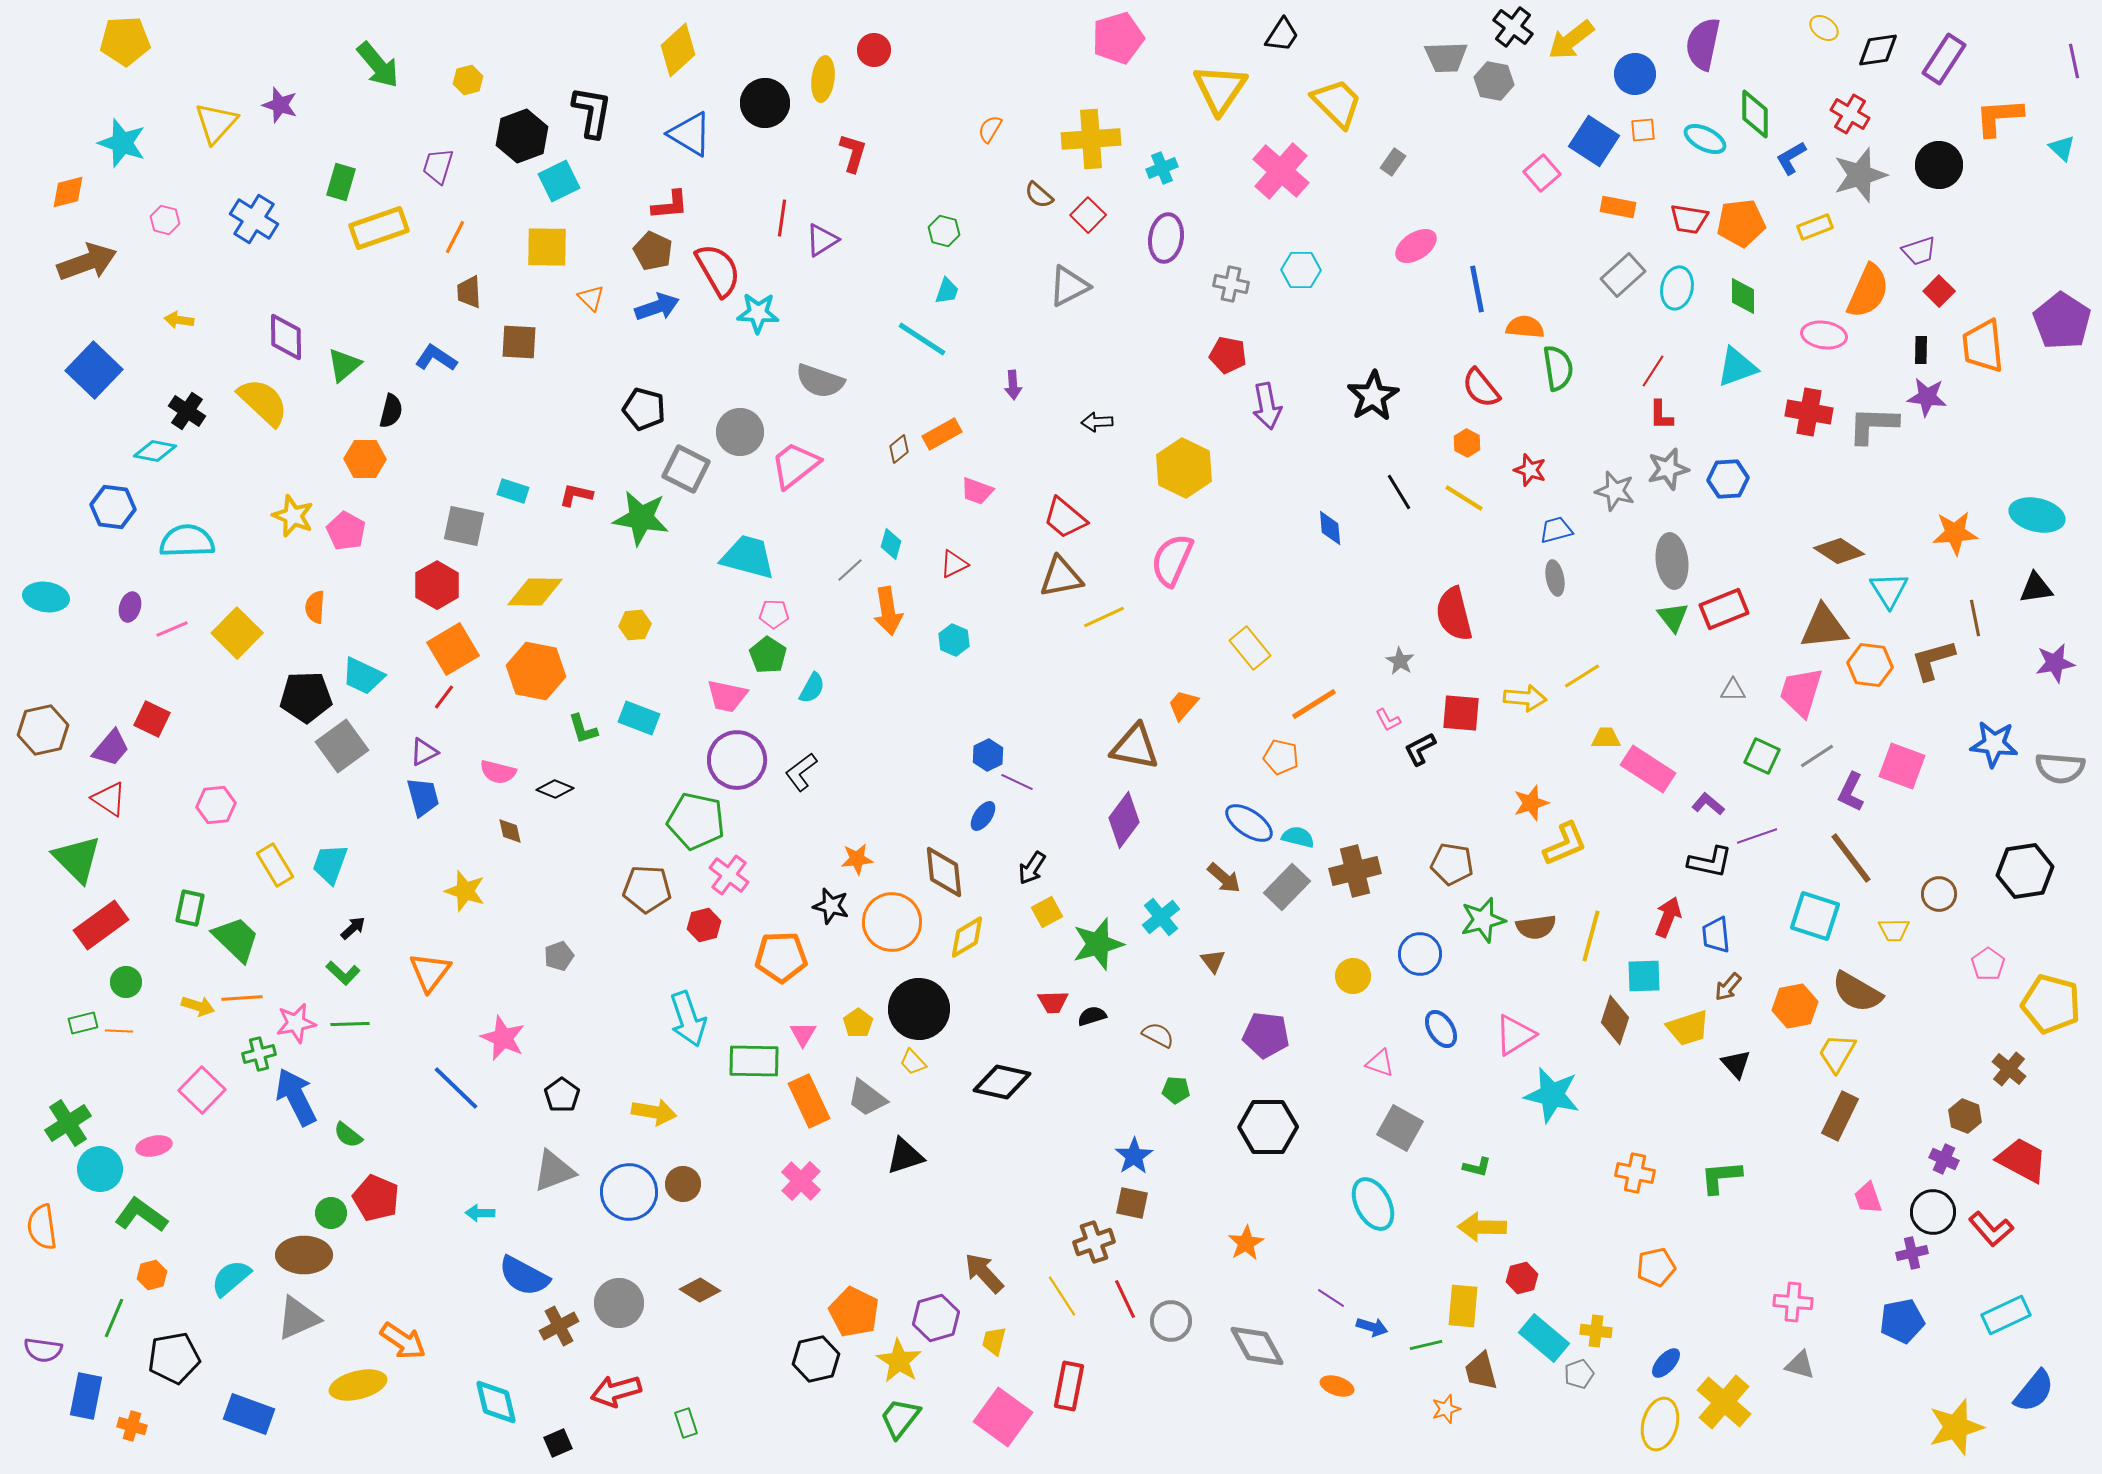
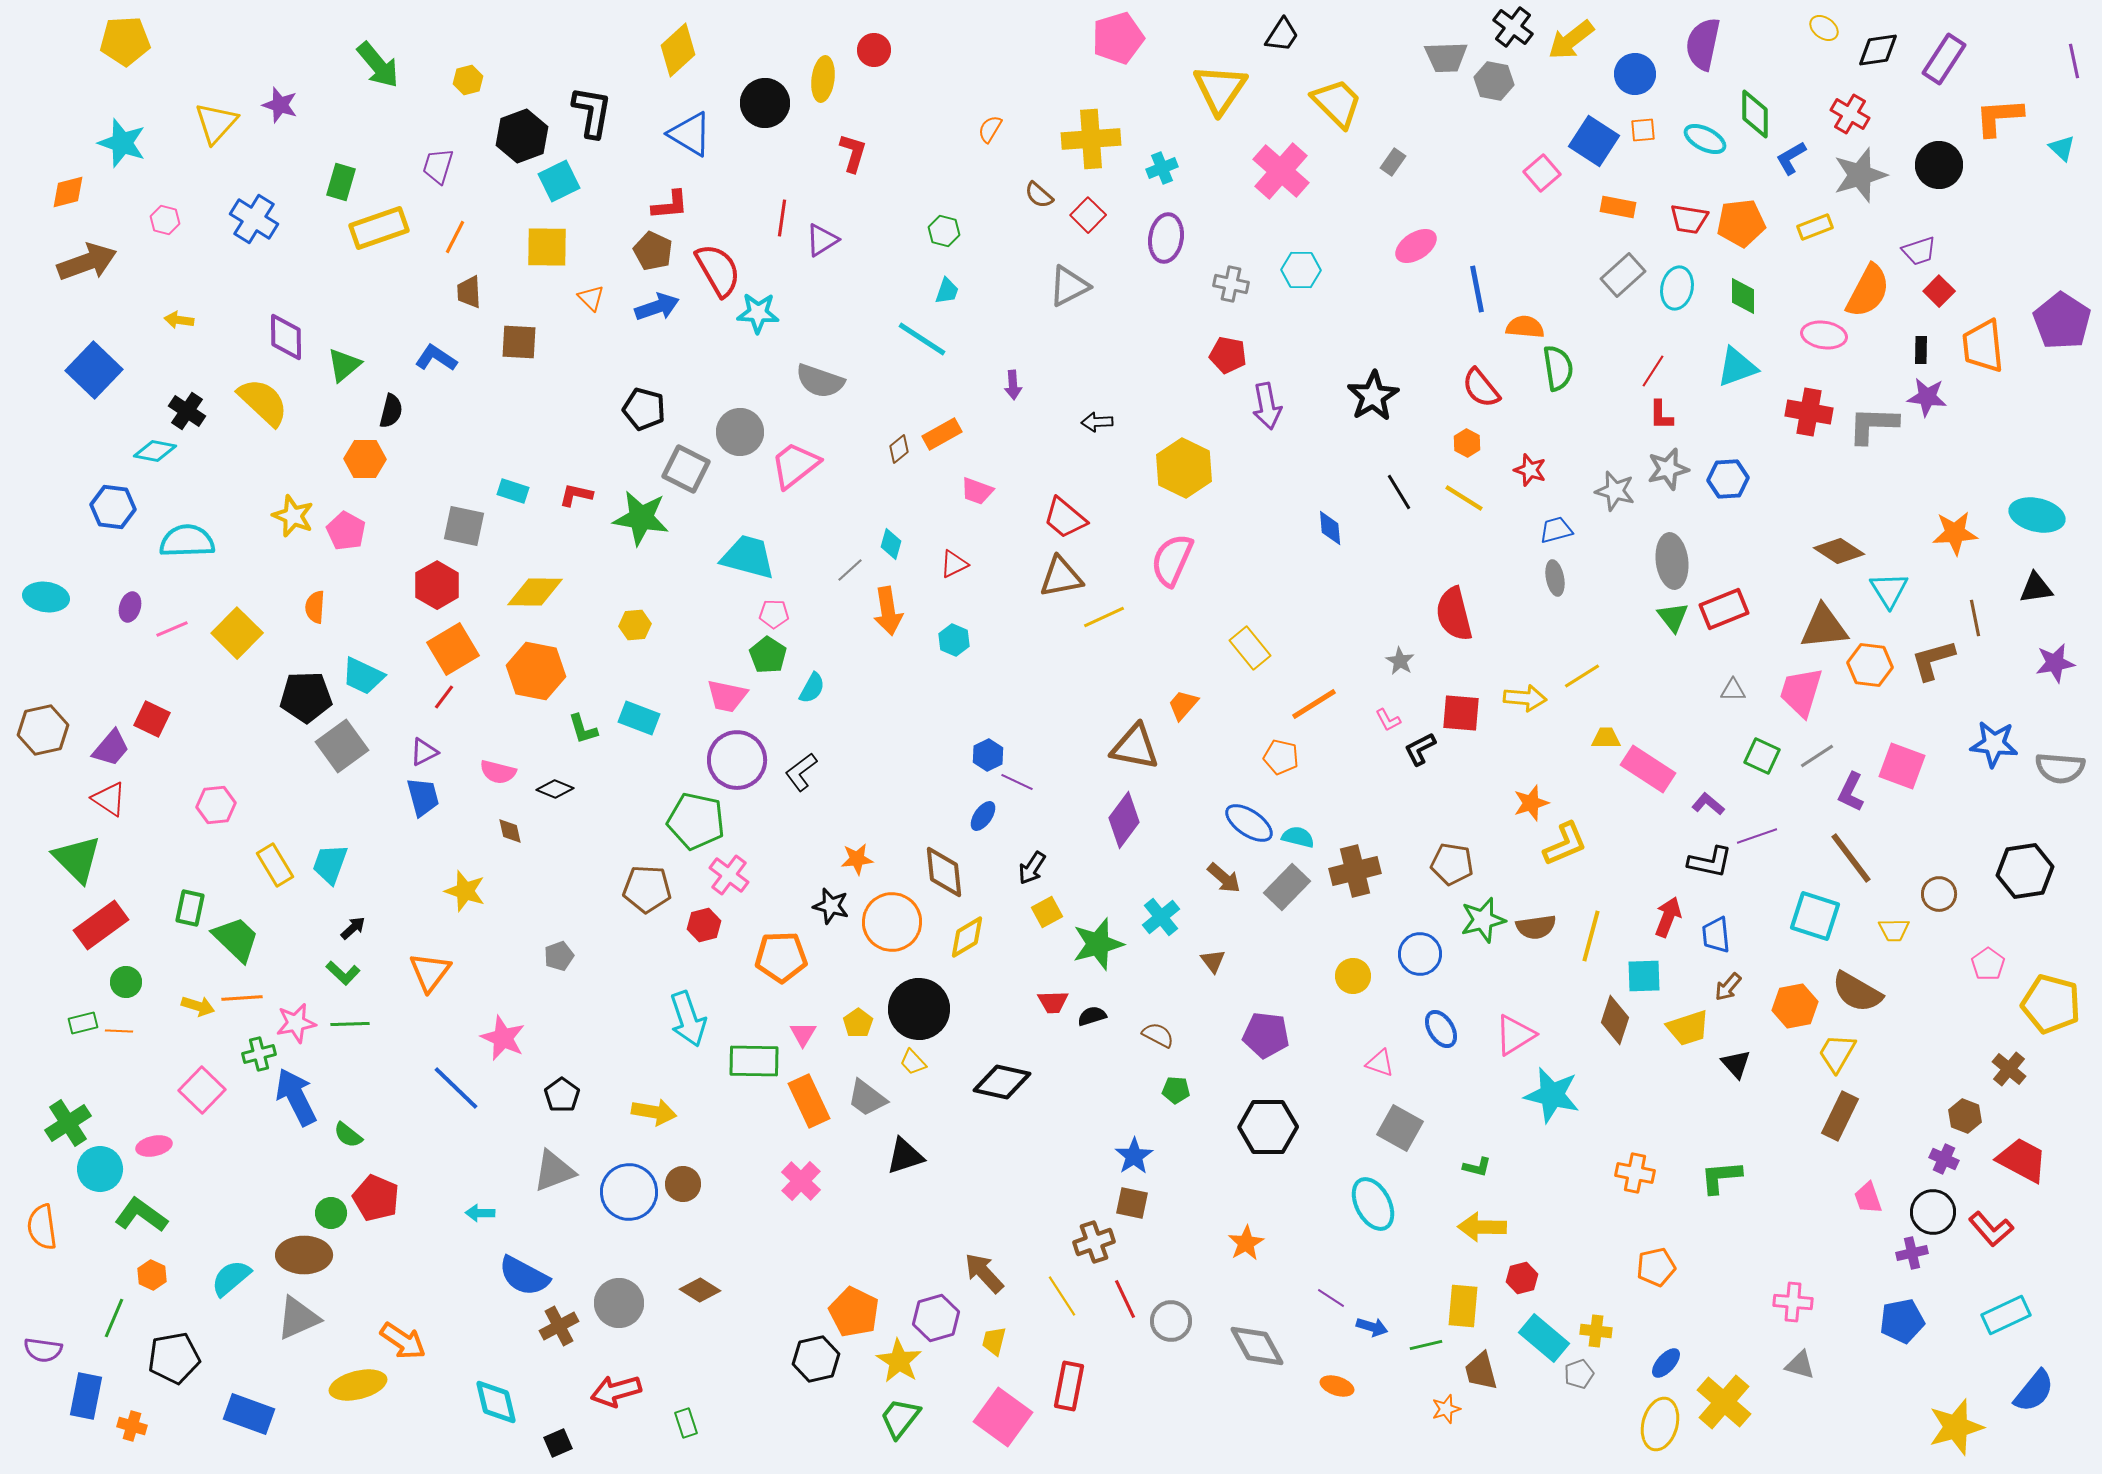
orange semicircle at (1868, 291): rotated 4 degrees clockwise
orange hexagon at (152, 1275): rotated 20 degrees counterclockwise
